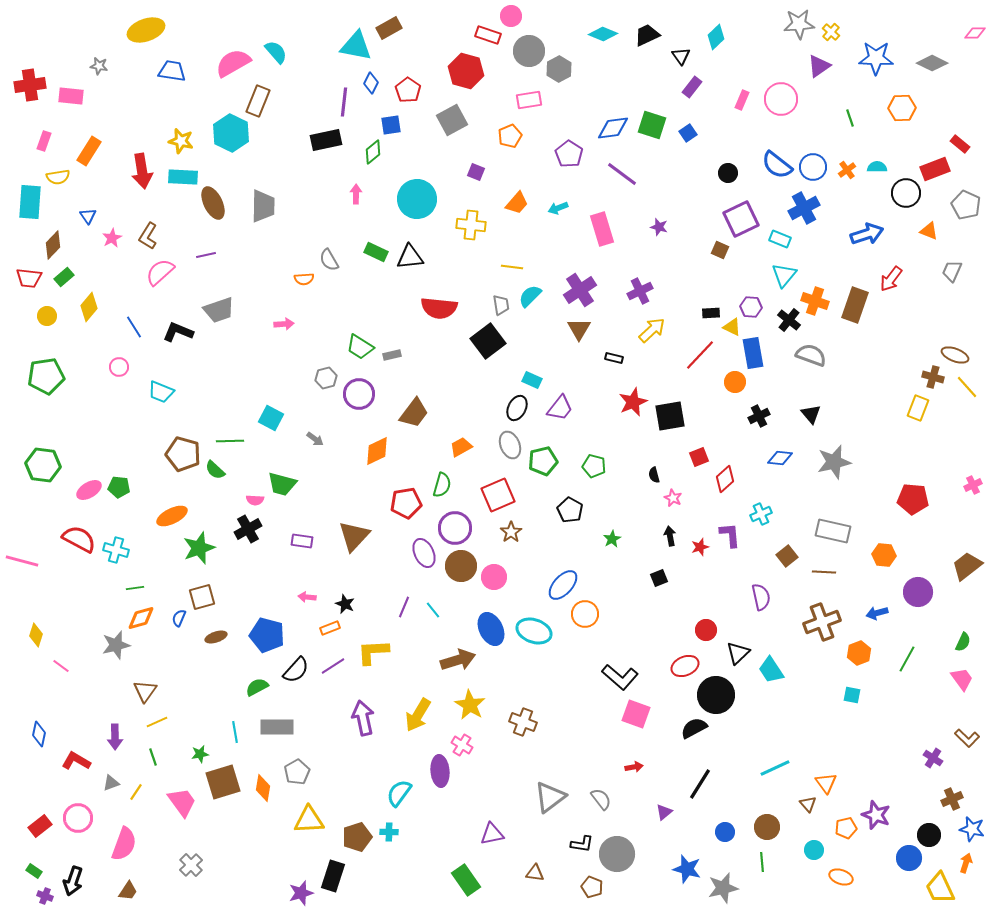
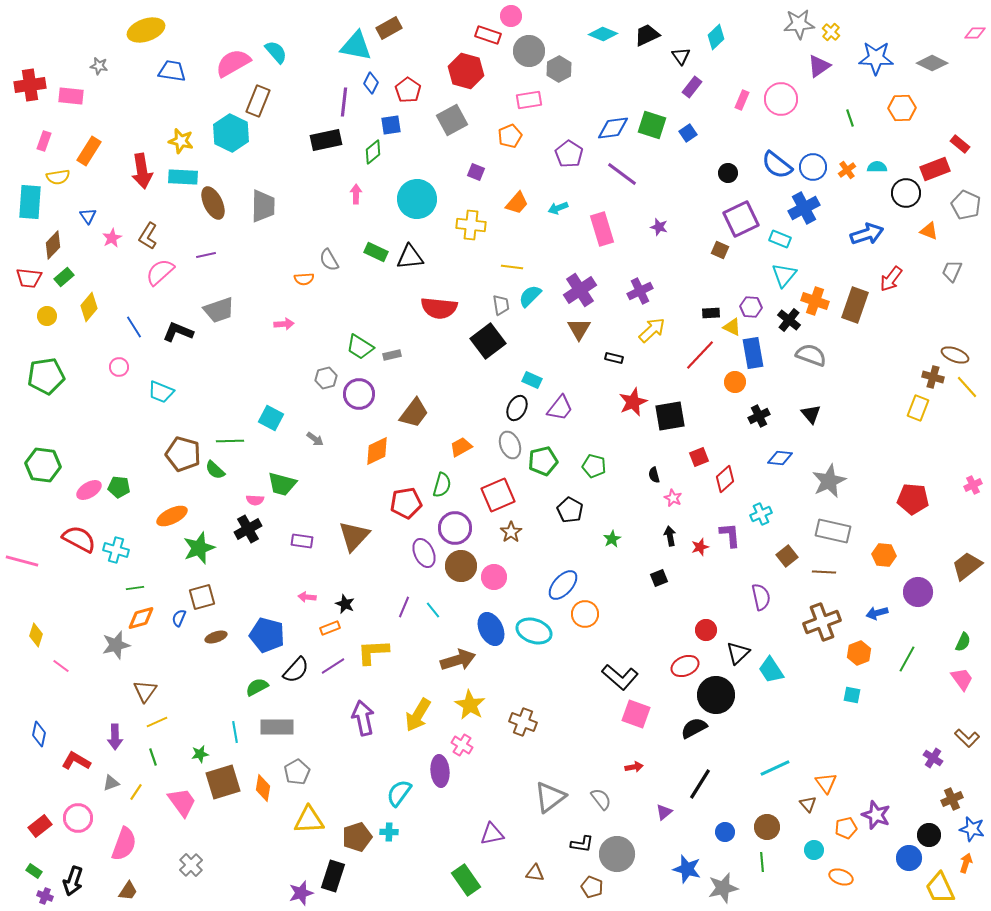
gray star at (834, 462): moved 5 px left, 19 px down; rotated 12 degrees counterclockwise
